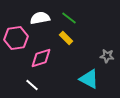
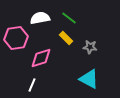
gray star: moved 17 px left, 9 px up
white line: rotated 72 degrees clockwise
